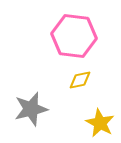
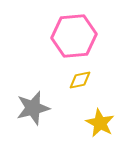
pink hexagon: rotated 12 degrees counterclockwise
gray star: moved 2 px right, 1 px up
